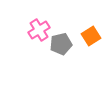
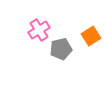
gray pentagon: moved 5 px down
